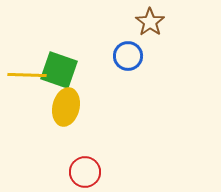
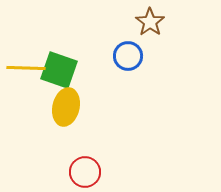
yellow line: moved 1 px left, 7 px up
